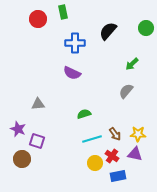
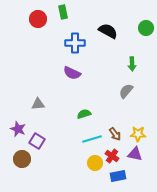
black semicircle: rotated 78 degrees clockwise
green arrow: rotated 48 degrees counterclockwise
purple square: rotated 14 degrees clockwise
